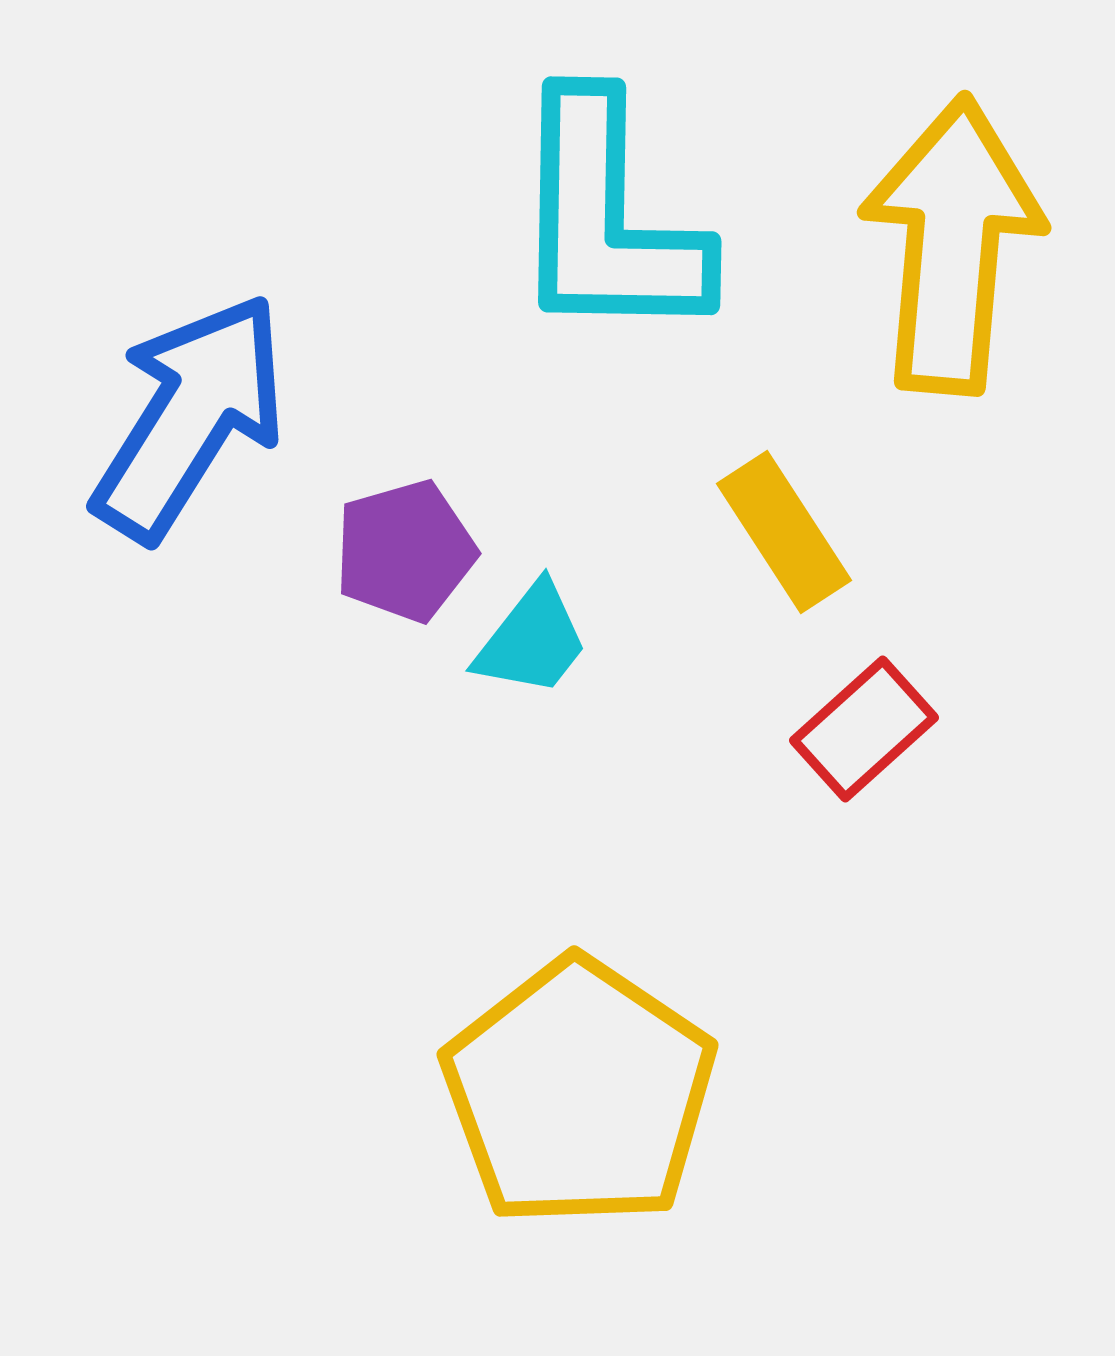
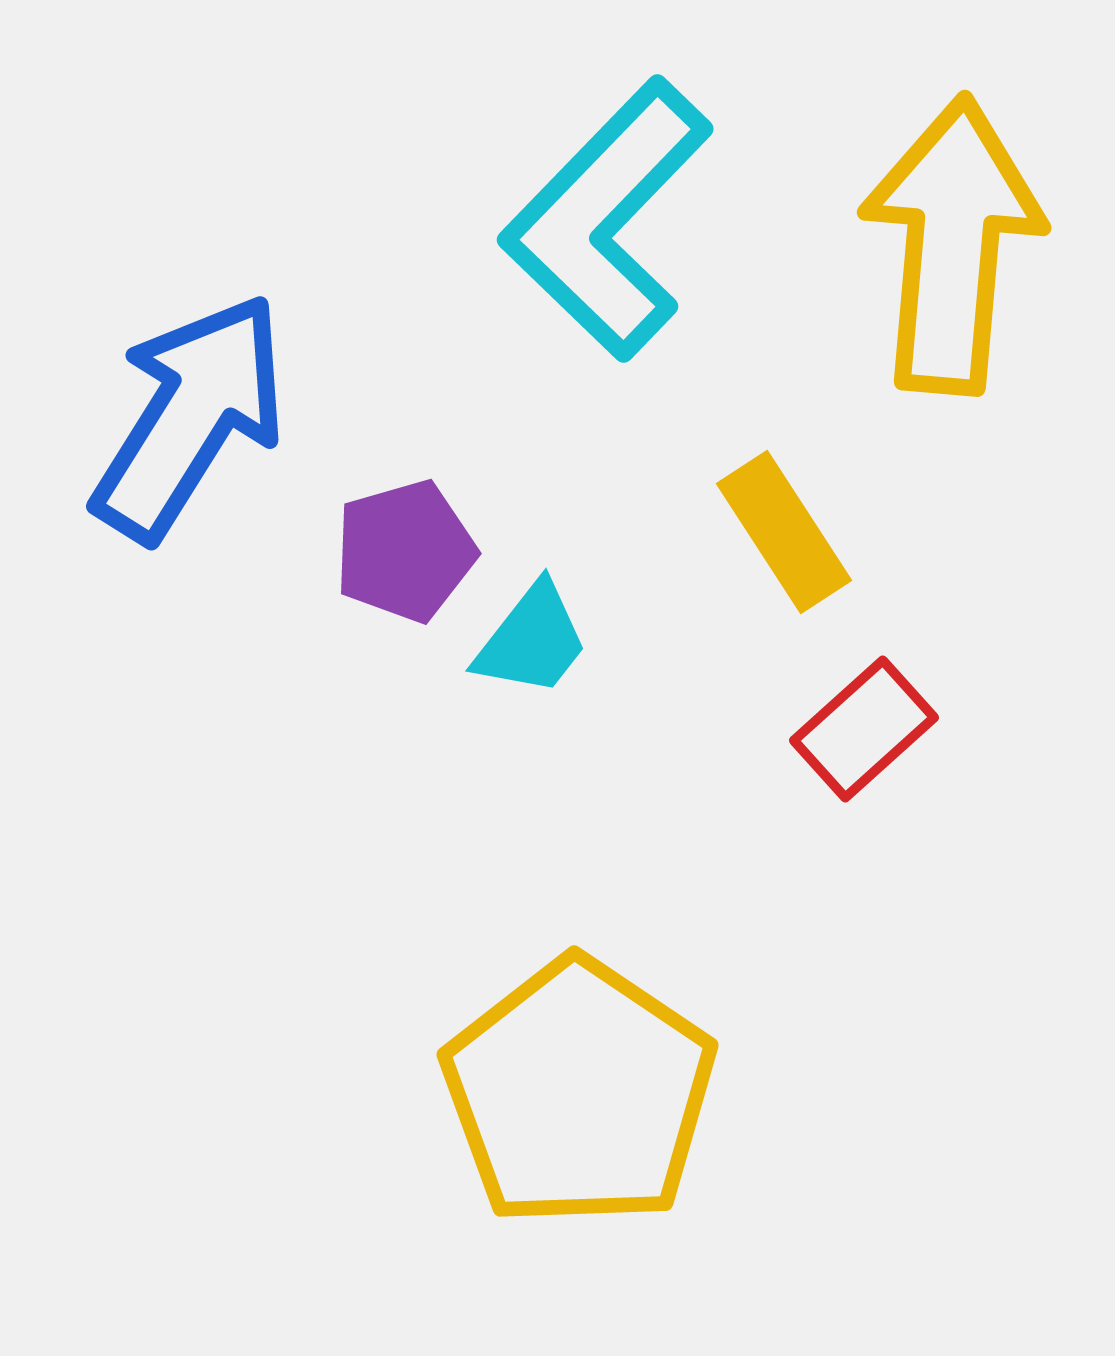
cyan L-shape: rotated 43 degrees clockwise
